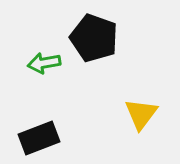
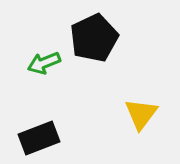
black pentagon: rotated 27 degrees clockwise
green arrow: rotated 12 degrees counterclockwise
